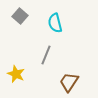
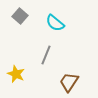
cyan semicircle: rotated 36 degrees counterclockwise
